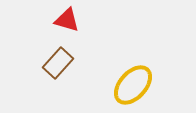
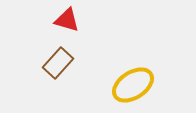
yellow ellipse: rotated 15 degrees clockwise
